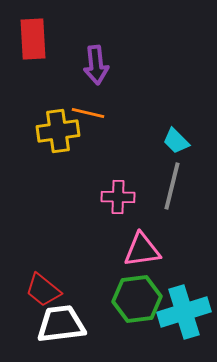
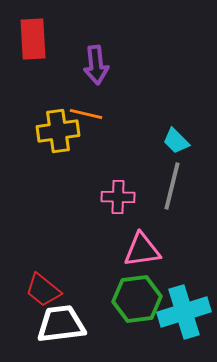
orange line: moved 2 px left, 1 px down
